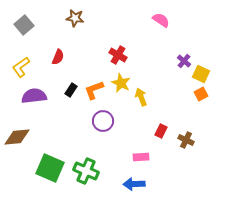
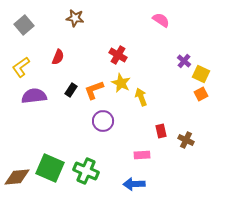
red rectangle: rotated 40 degrees counterclockwise
brown diamond: moved 40 px down
pink rectangle: moved 1 px right, 2 px up
